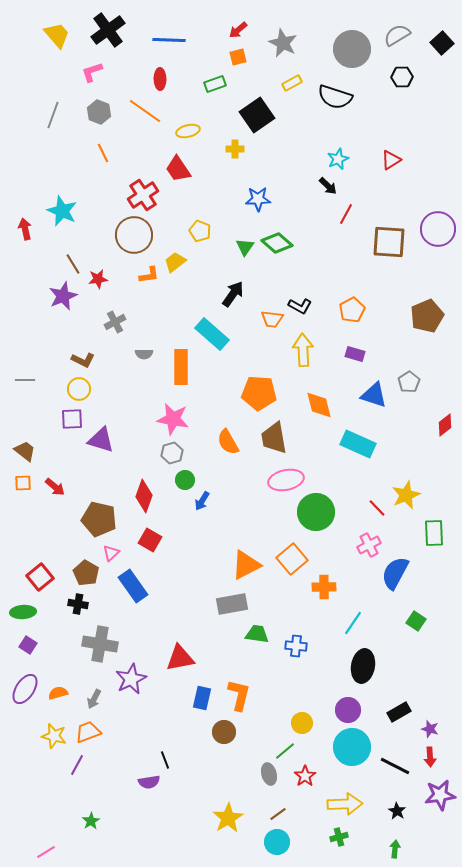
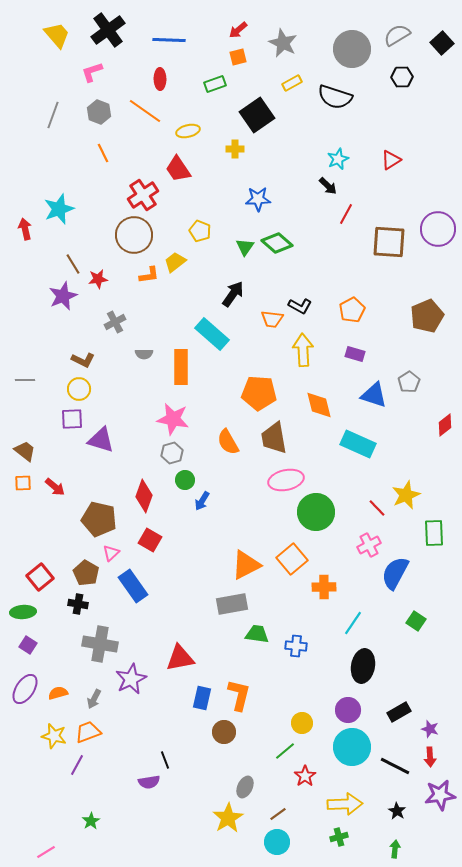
cyan star at (62, 211): moved 3 px left, 2 px up; rotated 28 degrees clockwise
gray ellipse at (269, 774): moved 24 px left, 13 px down; rotated 40 degrees clockwise
